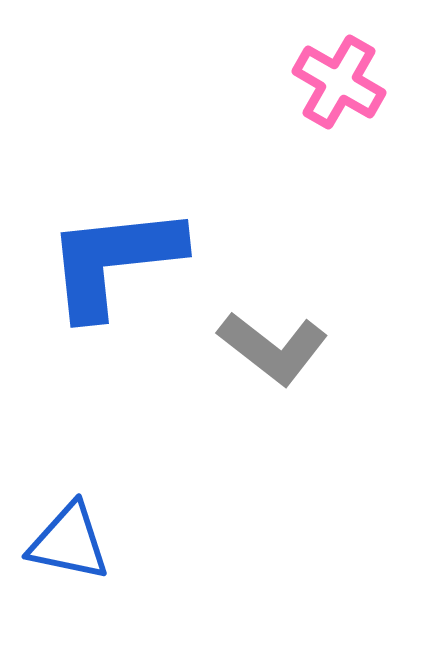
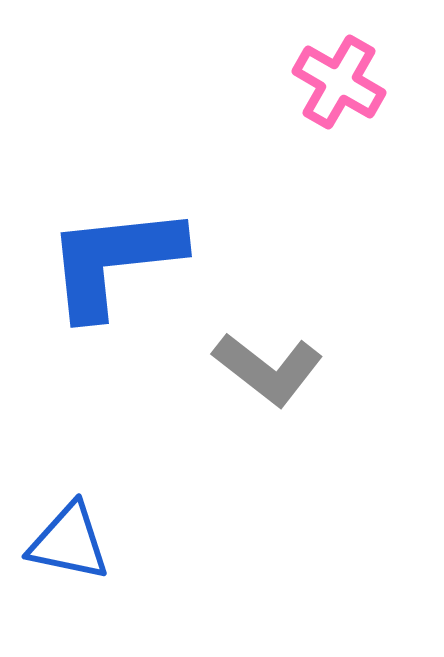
gray L-shape: moved 5 px left, 21 px down
